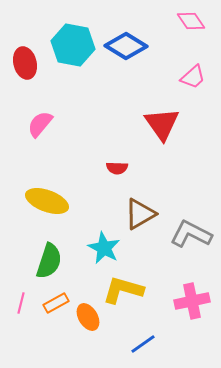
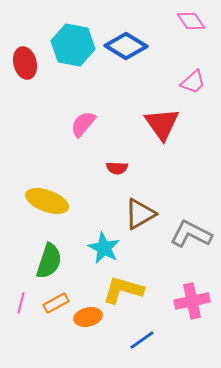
pink trapezoid: moved 5 px down
pink semicircle: moved 43 px right
orange ellipse: rotated 72 degrees counterclockwise
blue line: moved 1 px left, 4 px up
